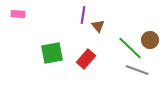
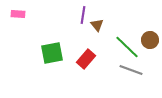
brown triangle: moved 1 px left, 1 px up
green line: moved 3 px left, 1 px up
gray line: moved 6 px left
